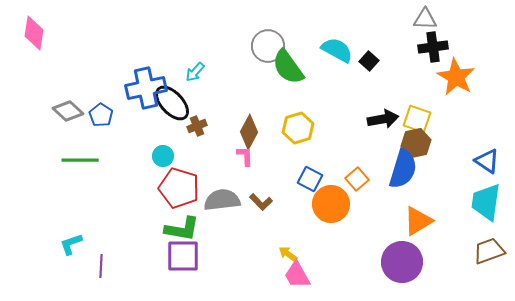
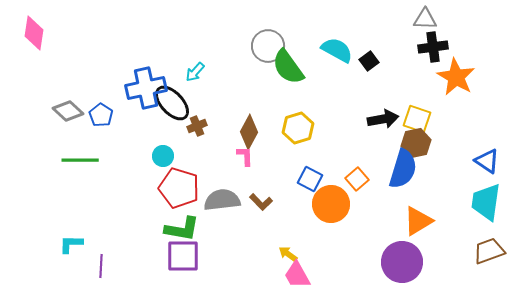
black square: rotated 12 degrees clockwise
cyan L-shape: rotated 20 degrees clockwise
